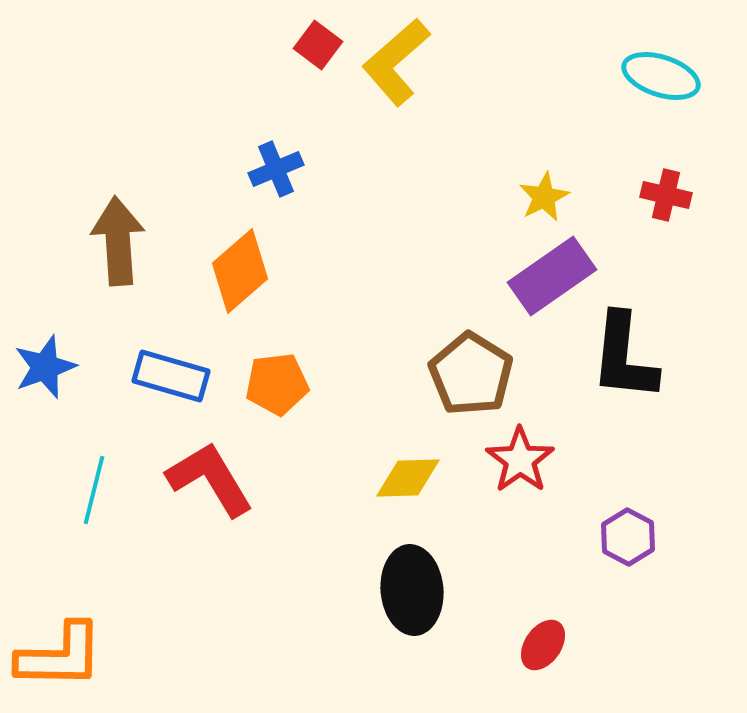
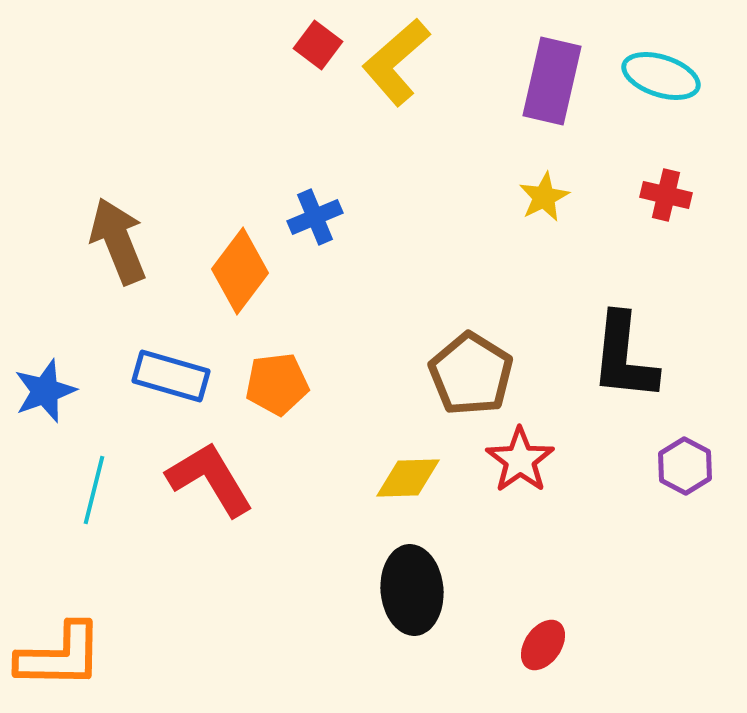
blue cross: moved 39 px right, 48 px down
brown arrow: rotated 18 degrees counterclockwise
orange diamond: rotated 12 degrees counterclockwise
purple rectangle: moved 195 px up; rotated 42 degrees counterclockwise
blue star: moved 24 px down
purple hexagon: moved 57 px right, 71 px up
